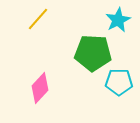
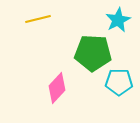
yellow line: rotated 35 degrees clockwise
pink diamond: moved 17 px right
